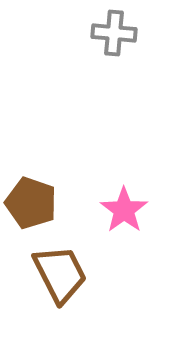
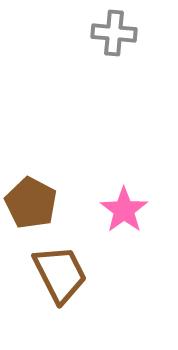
brown pentagon: rotated 9 degrees clockwise
